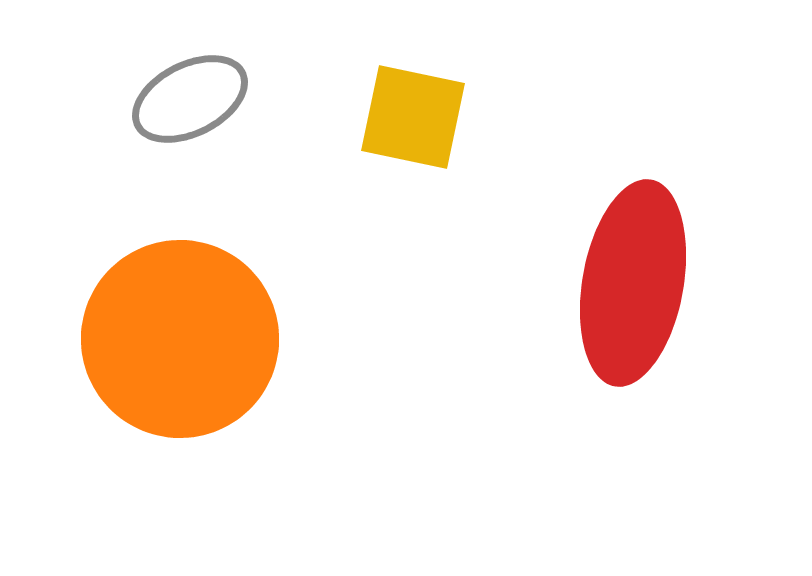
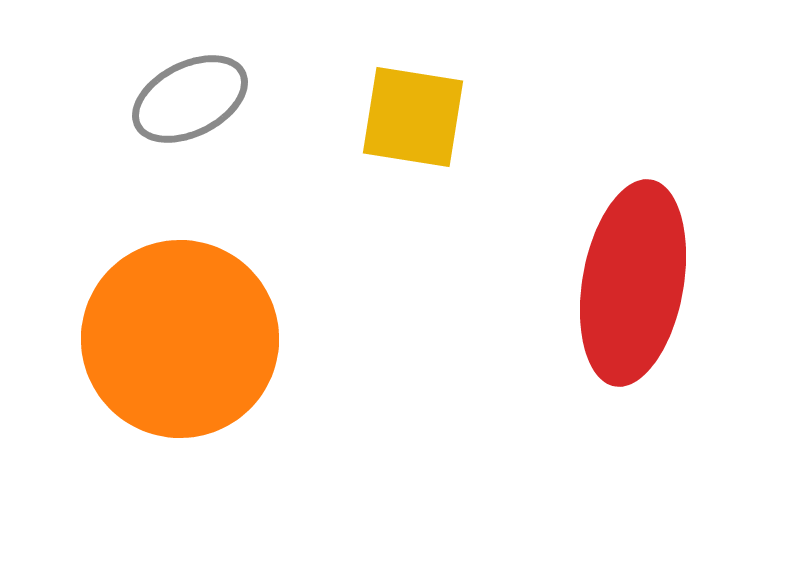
yellow square: rotated 3 degrees counterclockwise
